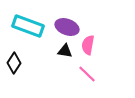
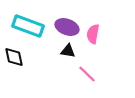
pink semicircle: moved 5 px right, 11 px up
black triangle: moved 3 px right
black diamond: moved 6 px up; rotated 45 degrees counterclockwise
